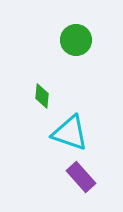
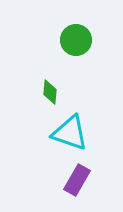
green diamond: moved 8 px right, 4 px up
purple rectangle: moved 4 px left, 3 px down; rotated 72 degrees clockwise
